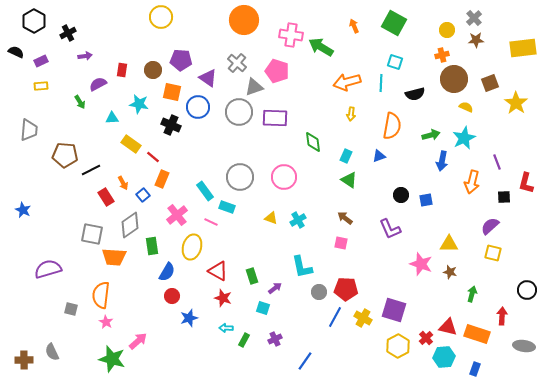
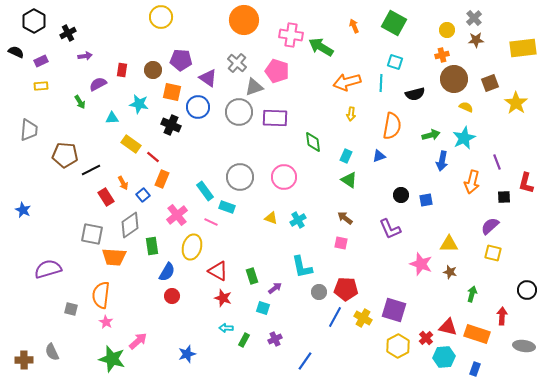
blue star at (189, 318): moved 2 px left, 36 px down
